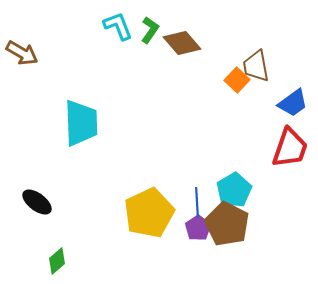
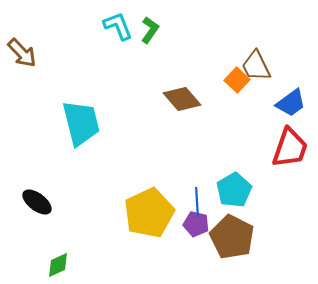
brown diamond: moved 56 px down
brown arrow: rotated 16 degrees clockwise
brown trapezoid: rotated 16 degrees counterclockwise
blue trapezoid: moved 2 px left
cyan trapezoid: rotated 12 degrees counterclockwise
brown pentagon: moved 5 px right, 13 px down
purple pentagon: moved 2 px left, 4 px up; rotated 25 degrees counterclockwise
green diamond: moved 1 px right, 4 px down; rotated 16 degrees clockwise
